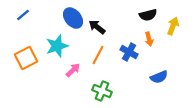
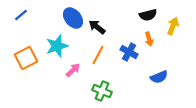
blue line: moved 2 px left
